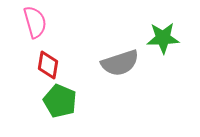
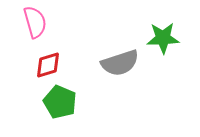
red diamond: rotated 64 degrees clockwise
green pentagon: moved 1 px down
